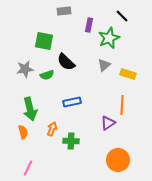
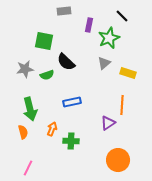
gray triangle: moved 2 px up
yellow rectangle: moved 1 px up
